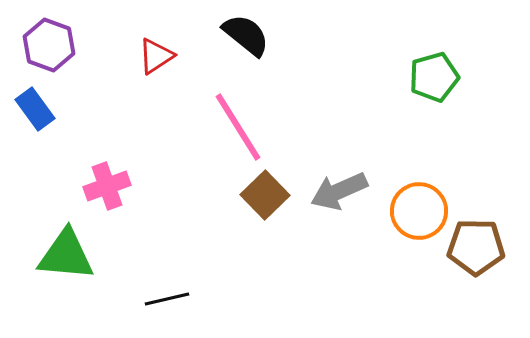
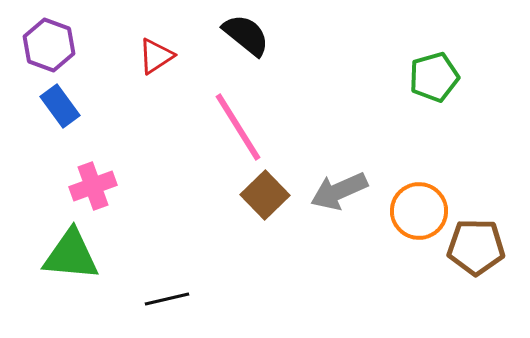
blue rectangle: moved 25 px right, 3 px up
pink cross: moved 14 px left
green triangle: moved 5 px right
